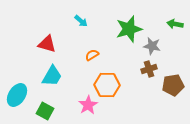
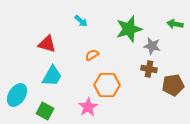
brown cross: rotated 28 degrees clockwise
pink star: moved 2 px down
